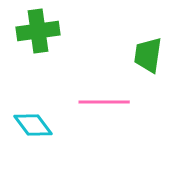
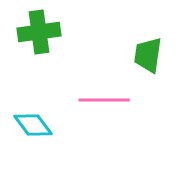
green cross: moved 1 px right, 1 px down
pink line: moved 2 px up
